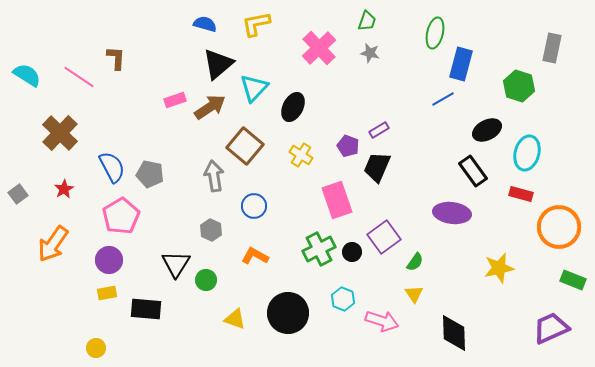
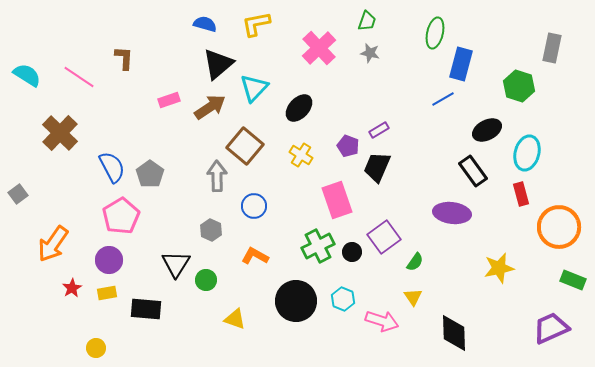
brown L-shape at (116, 58): moved 8 px right
pink rectangle at (175, 100): moved 6 px left
black ellipse at (293, 107): moved 6 px right, 1 px down; rotated 16 degrees clockwise
gray pentagon at (150, 174): rotated 24 degrees clockwise
gray arrow at (214, 176): moved 3 px right; rotated 8 degrees clockwise
red star at (64, 189): moved 8 px right, 99 px down
red rectangle at (521, 194): rotated 60 degrees clockwise
green cross at (319, 249): moved 1 px left, 3 px up
yellow triangle at (414, 294): moved 1 px left, 3 px down
black circle at (288, 313): moved 8 px right, 12 px up
